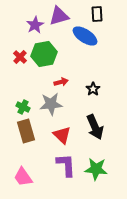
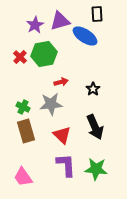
purple triangle: moved 1 px right, 5 px down
